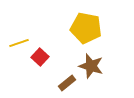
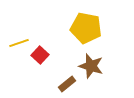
red square: moved 2 px up
brown rectangle: moved 1 px down
